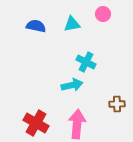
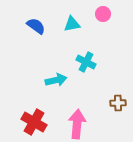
blue semicircle: rotated 24 degrees clockwise
cyan arrow: moved 16 px left, 5 px up
brown cross: moved 1 px right, 1 px up
red cross: moved 2 px left, 1 px up
